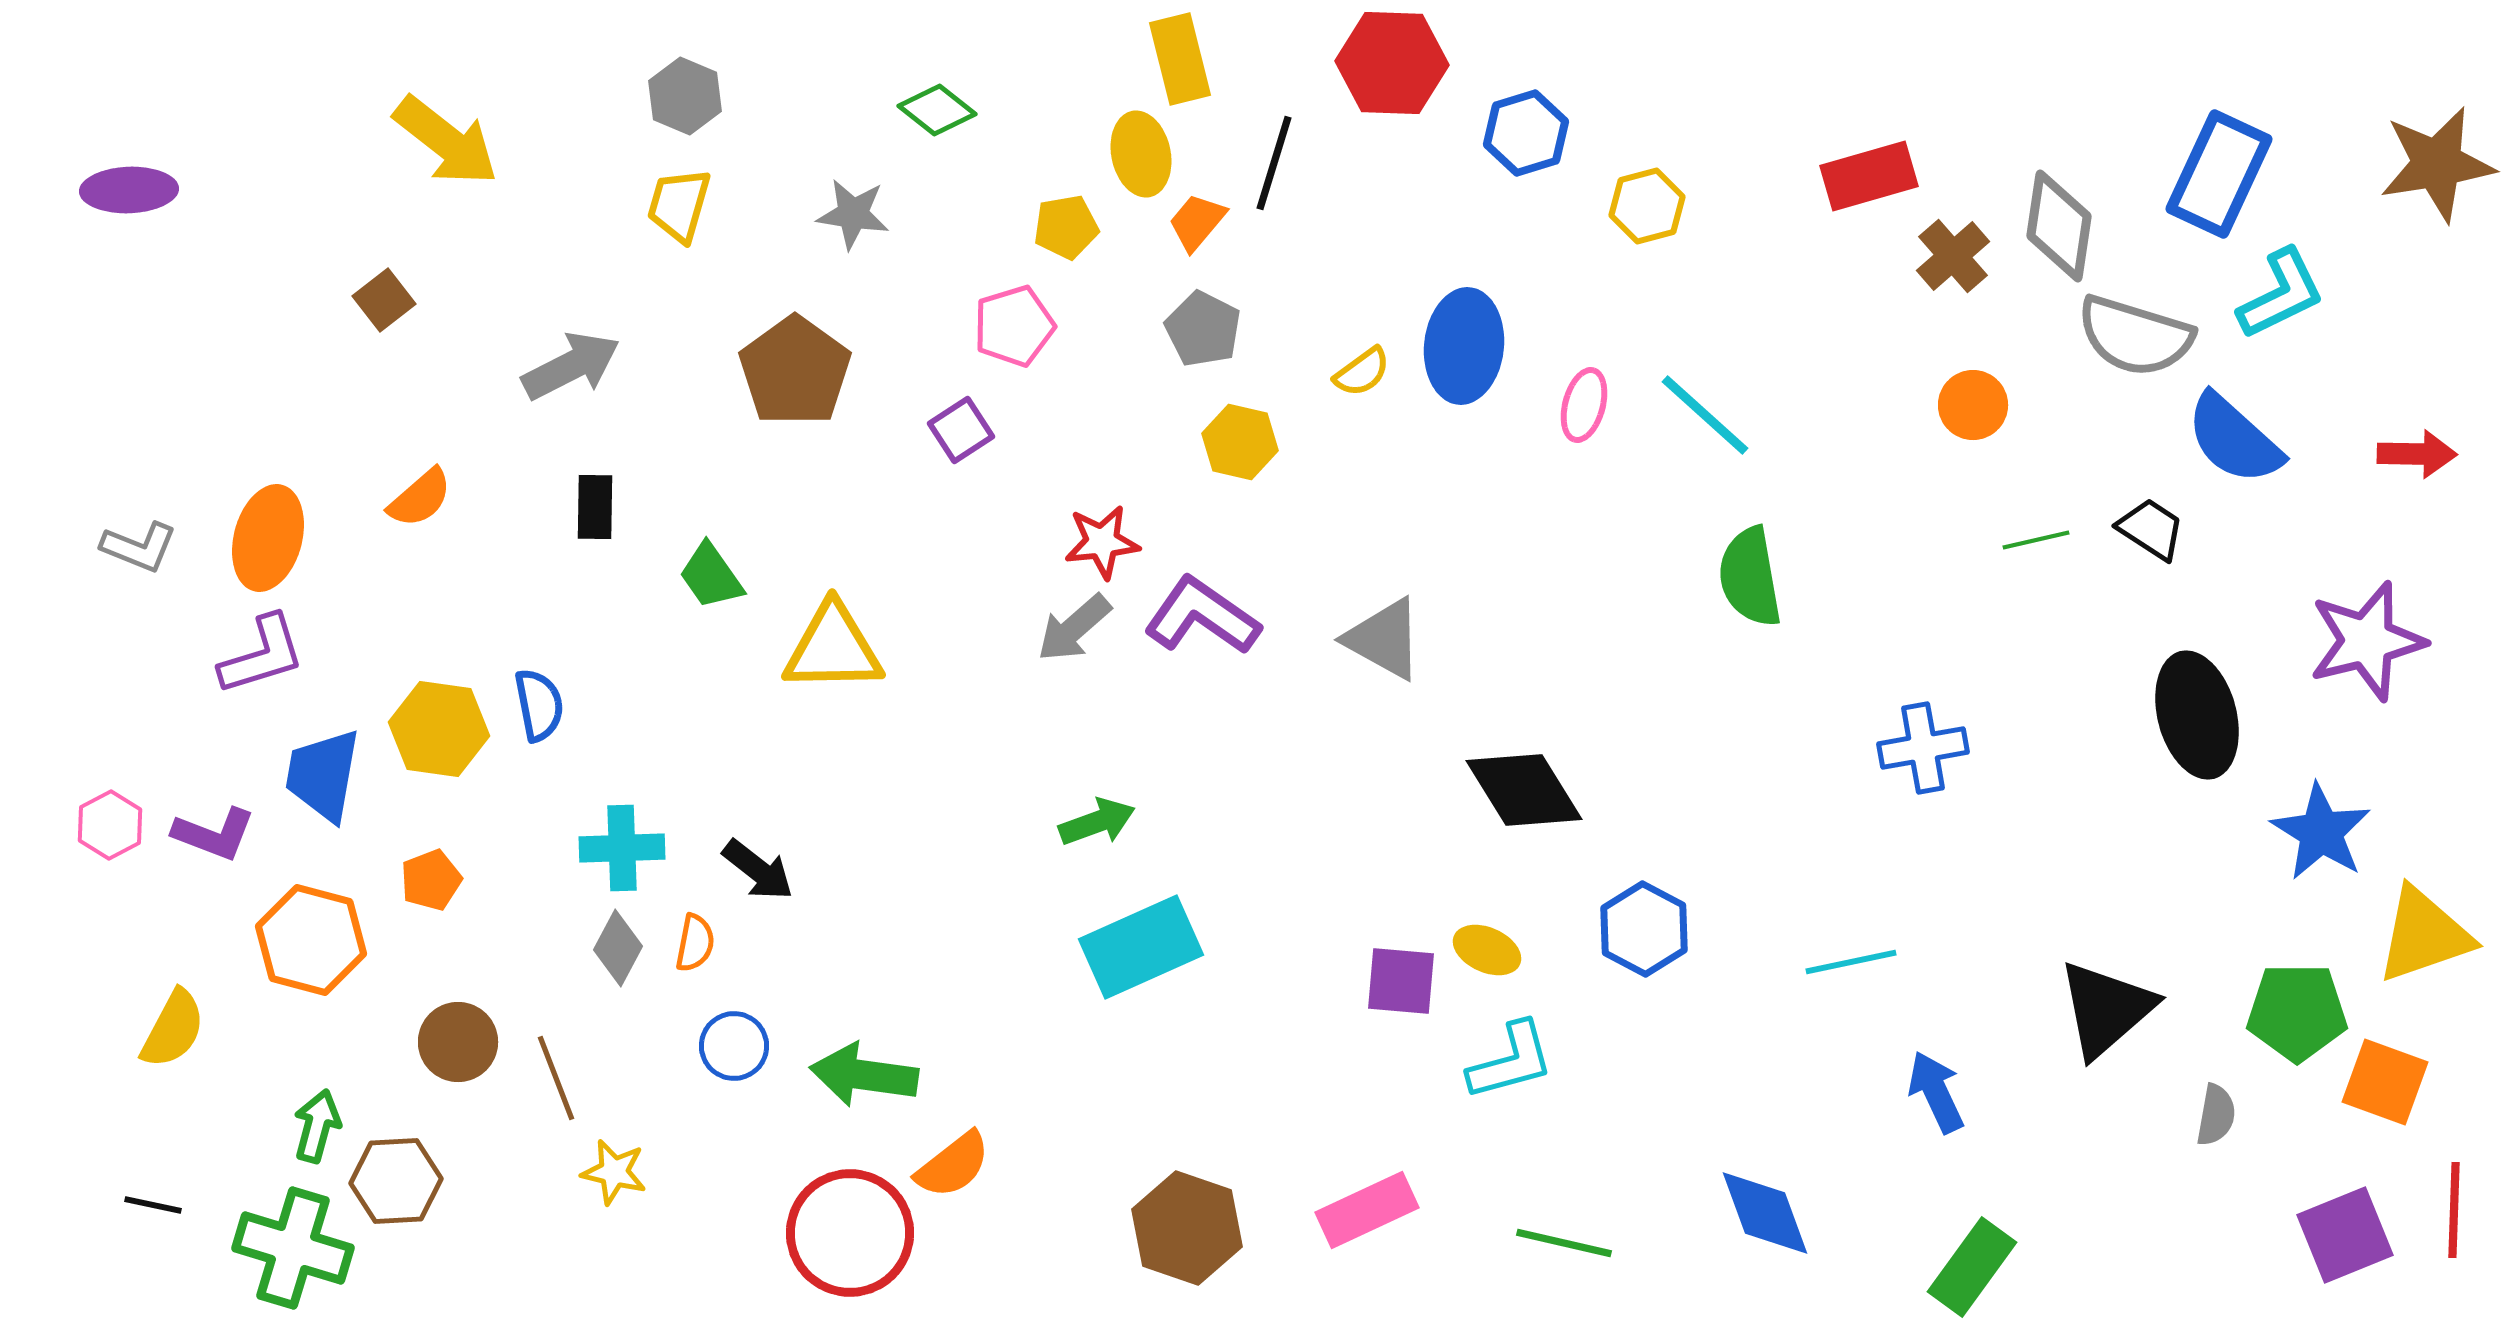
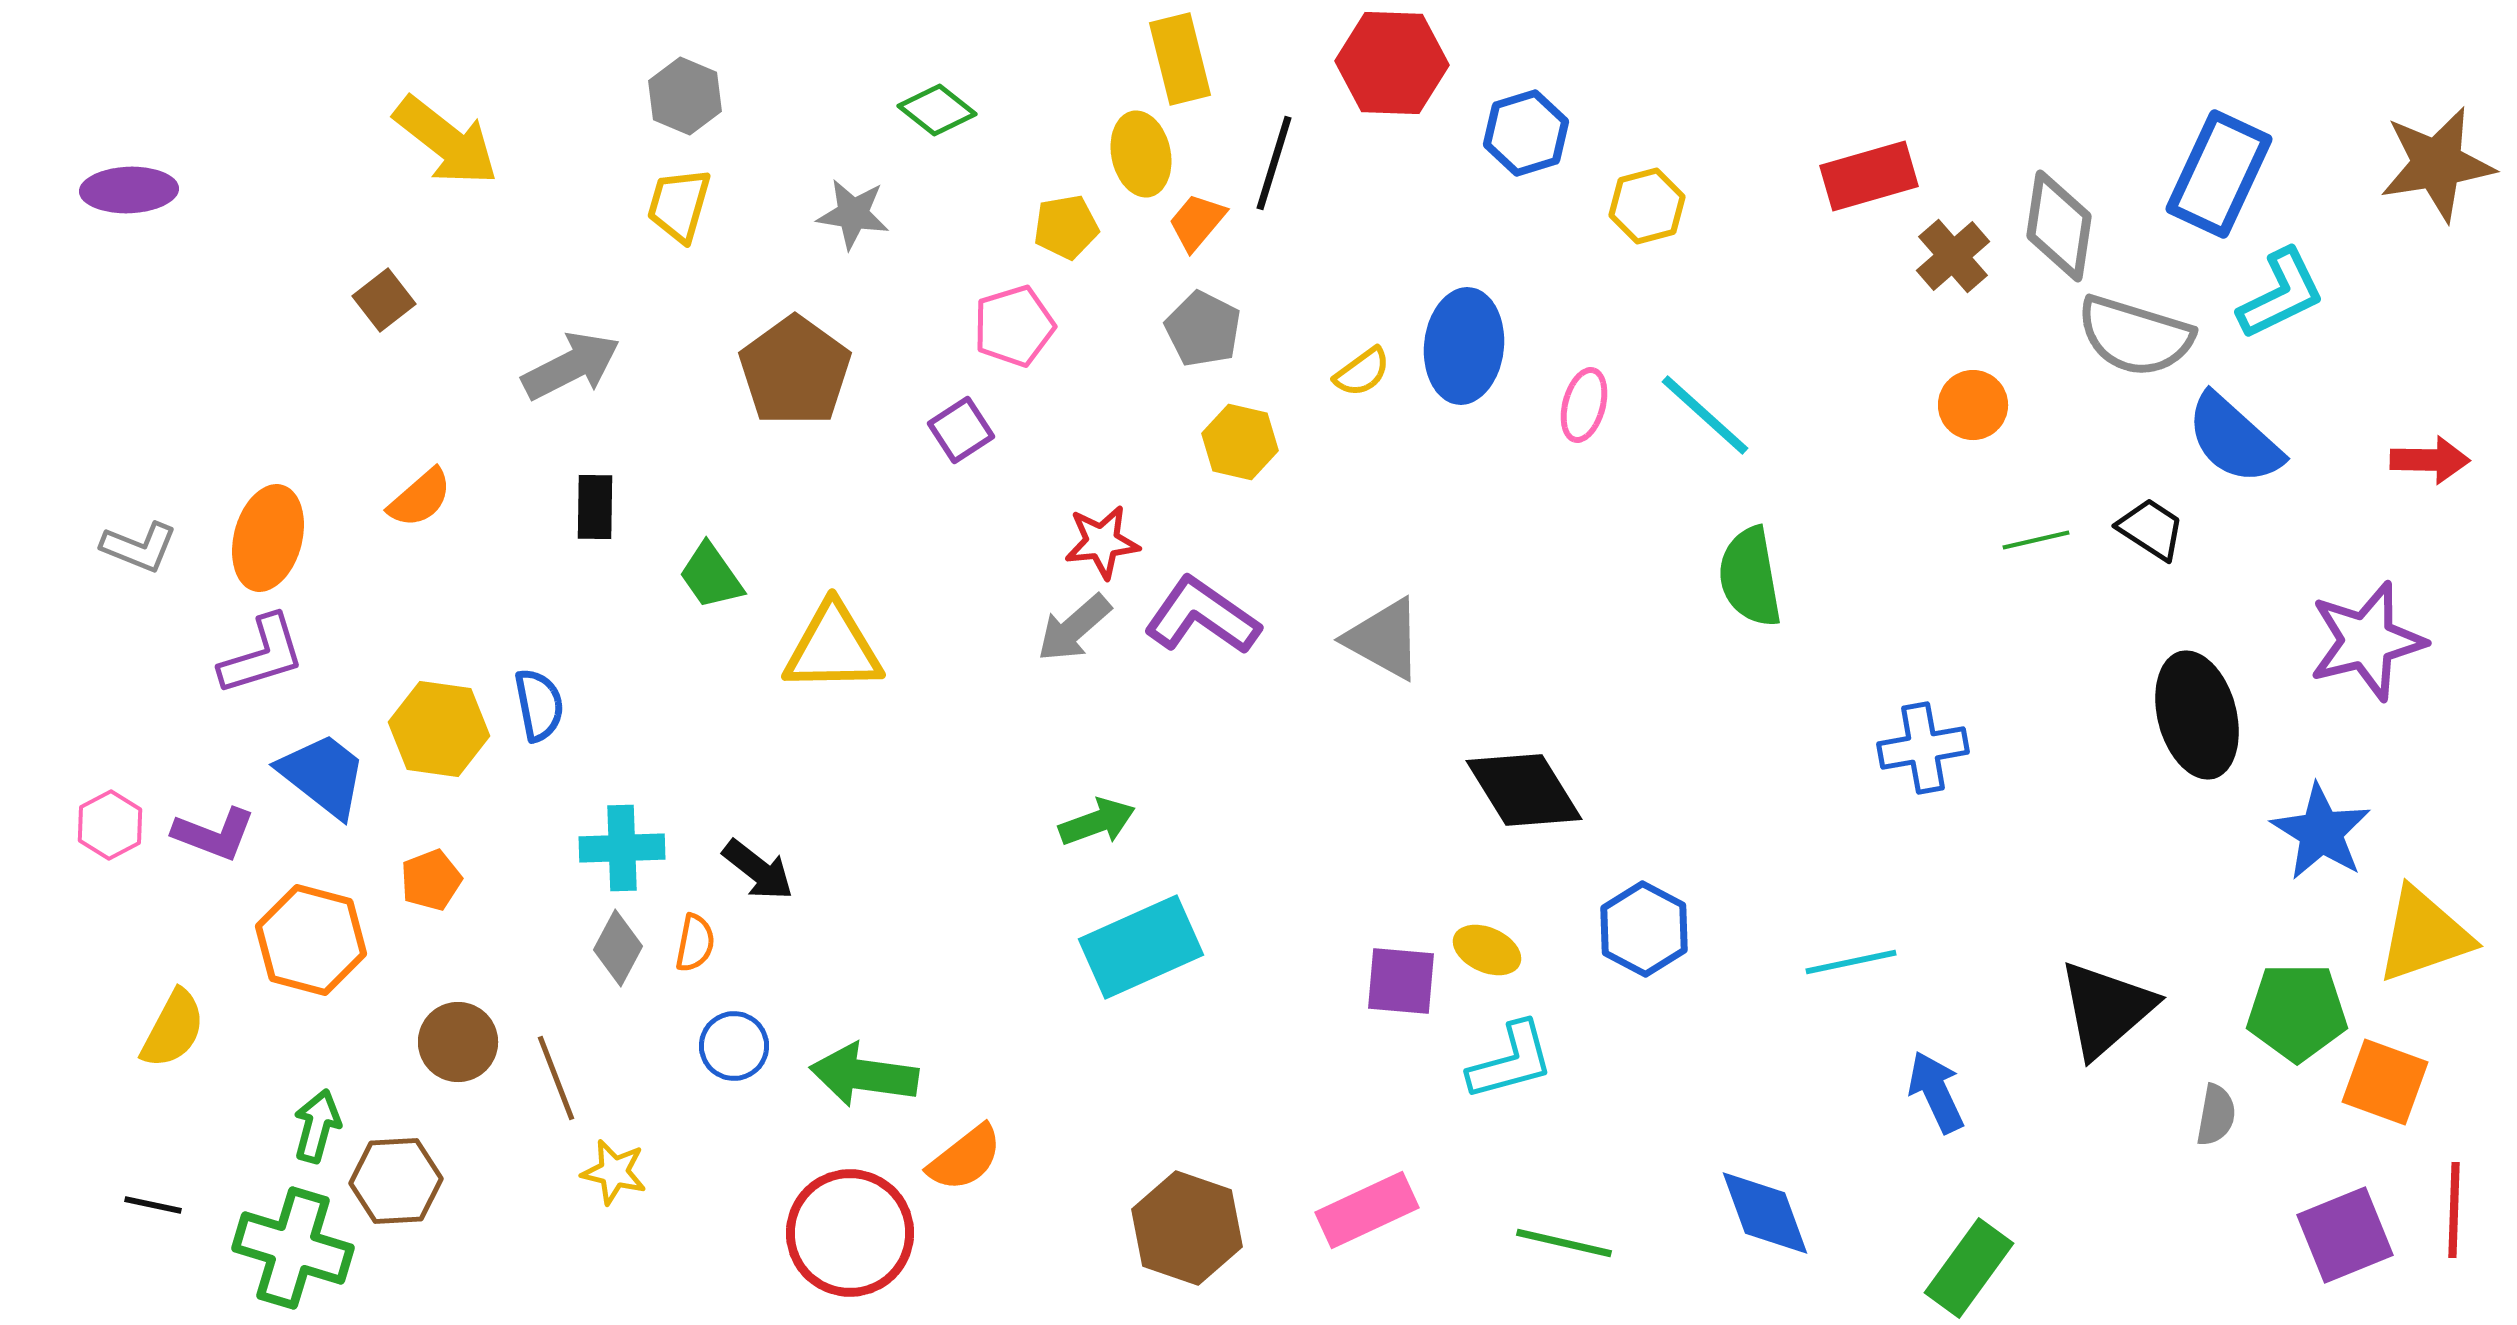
red arrow at (2417, 454): moved 13 px right, 6 px down
blue trapezoid at (323, 775): rotated 118 degrees clockwise
orange semicircle at (953, 1165): moved 12 px right, 7 px up
green rectangle at (1972, 1267): moved 3 px left, 1 px down
